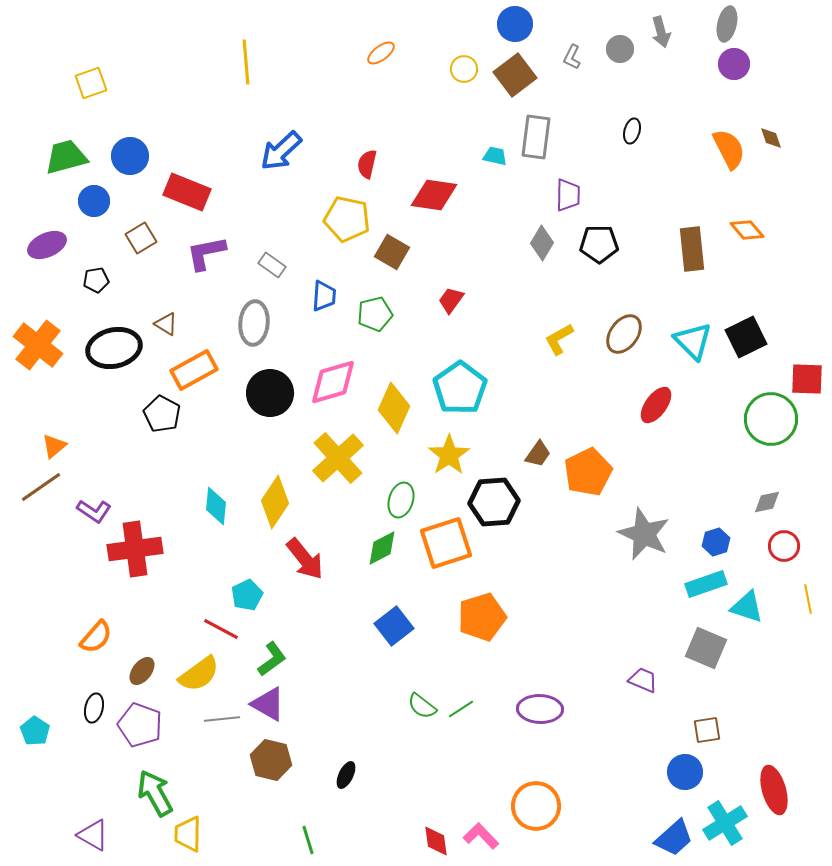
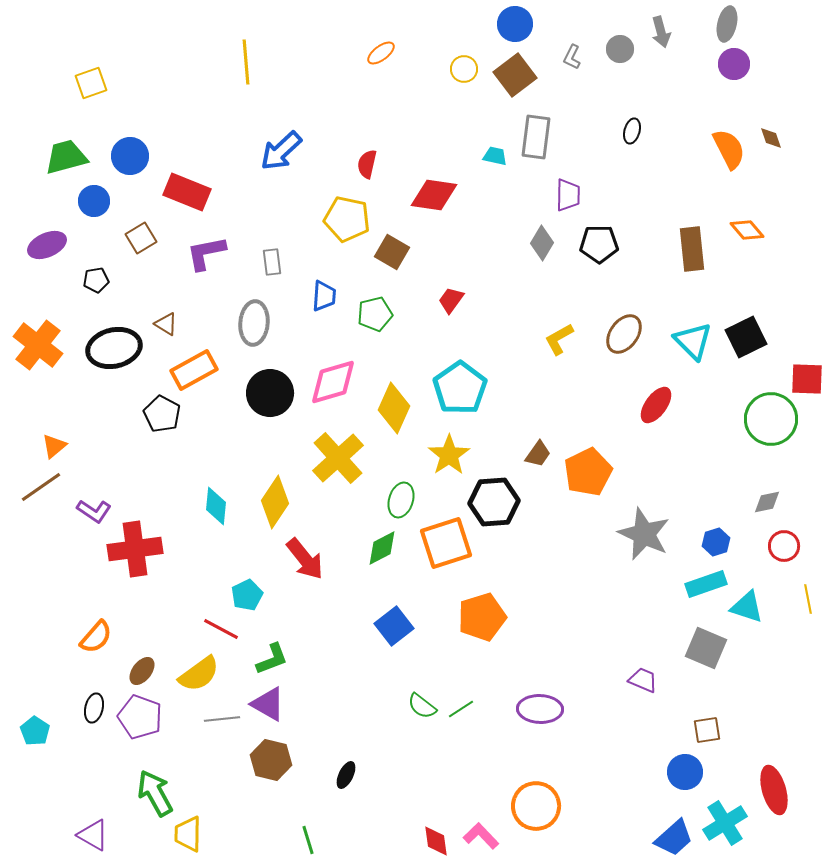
gray rectangle at (272, 265): moved 3 px up; rotated 48 degrees clockwise
green L-shape at (272, 659): rotated 15 degrees clockwise
purple pentagon at (140, 725): moved 8 px up
